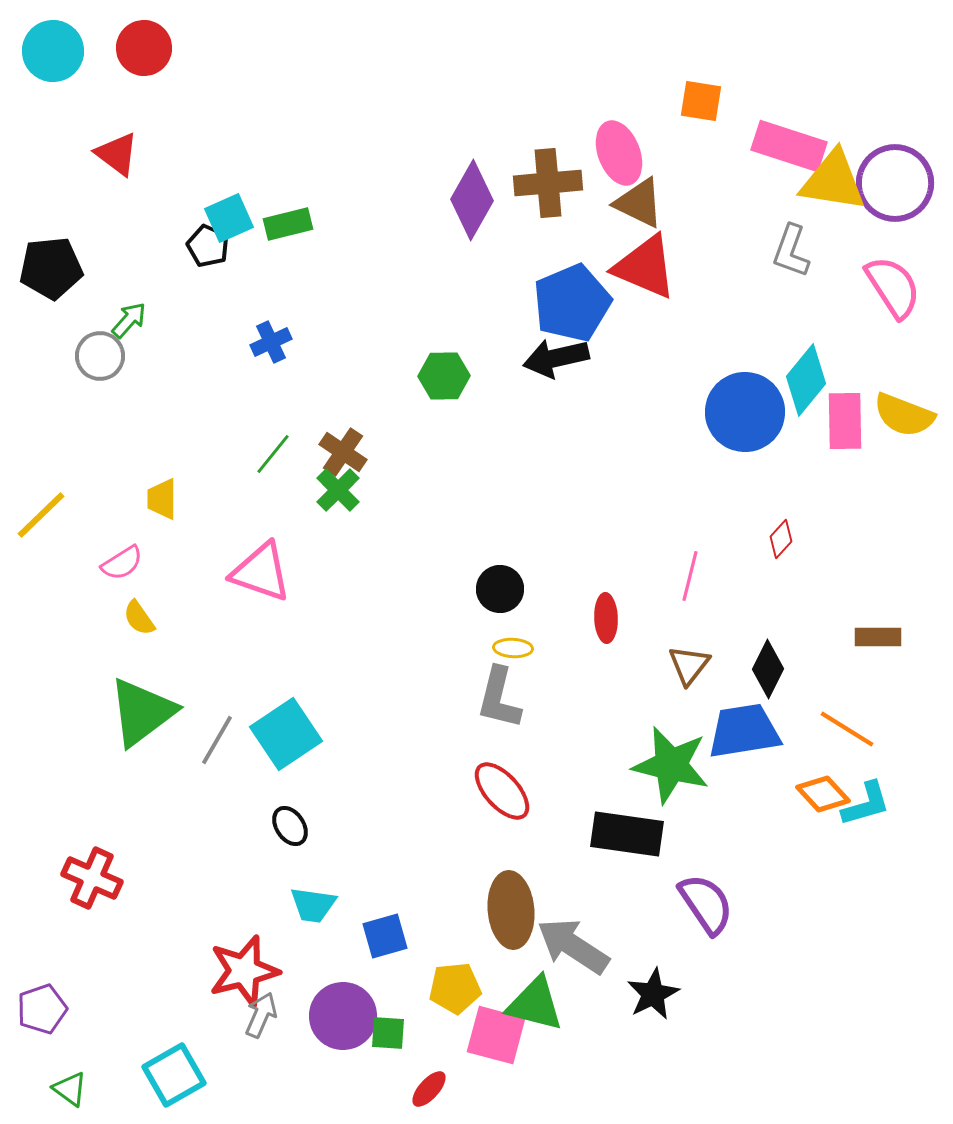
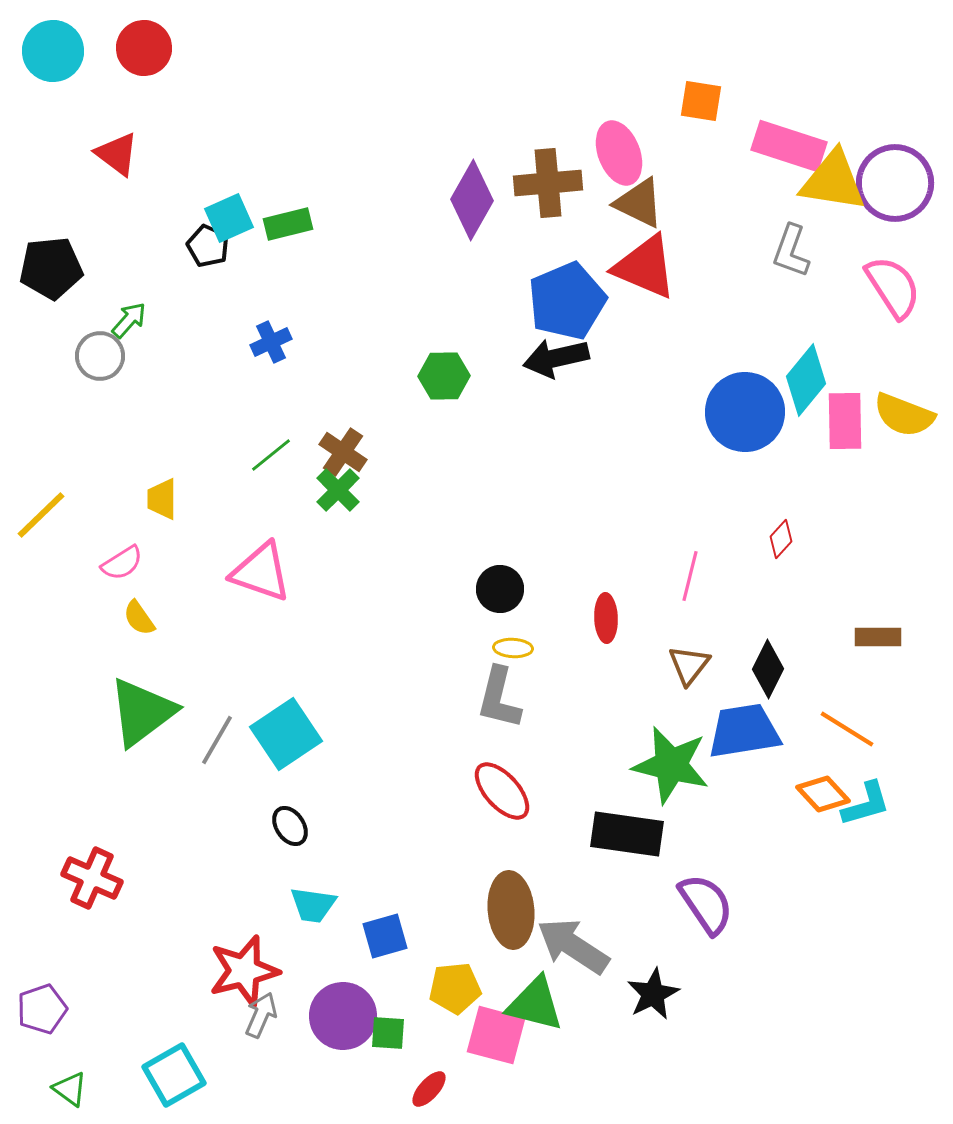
blue pentagon at (572, 303): moved 5 px left, 2 px up
green line at (273, 454): moved 2 px left, 1 px down; rotated 12 degrees clockwise
